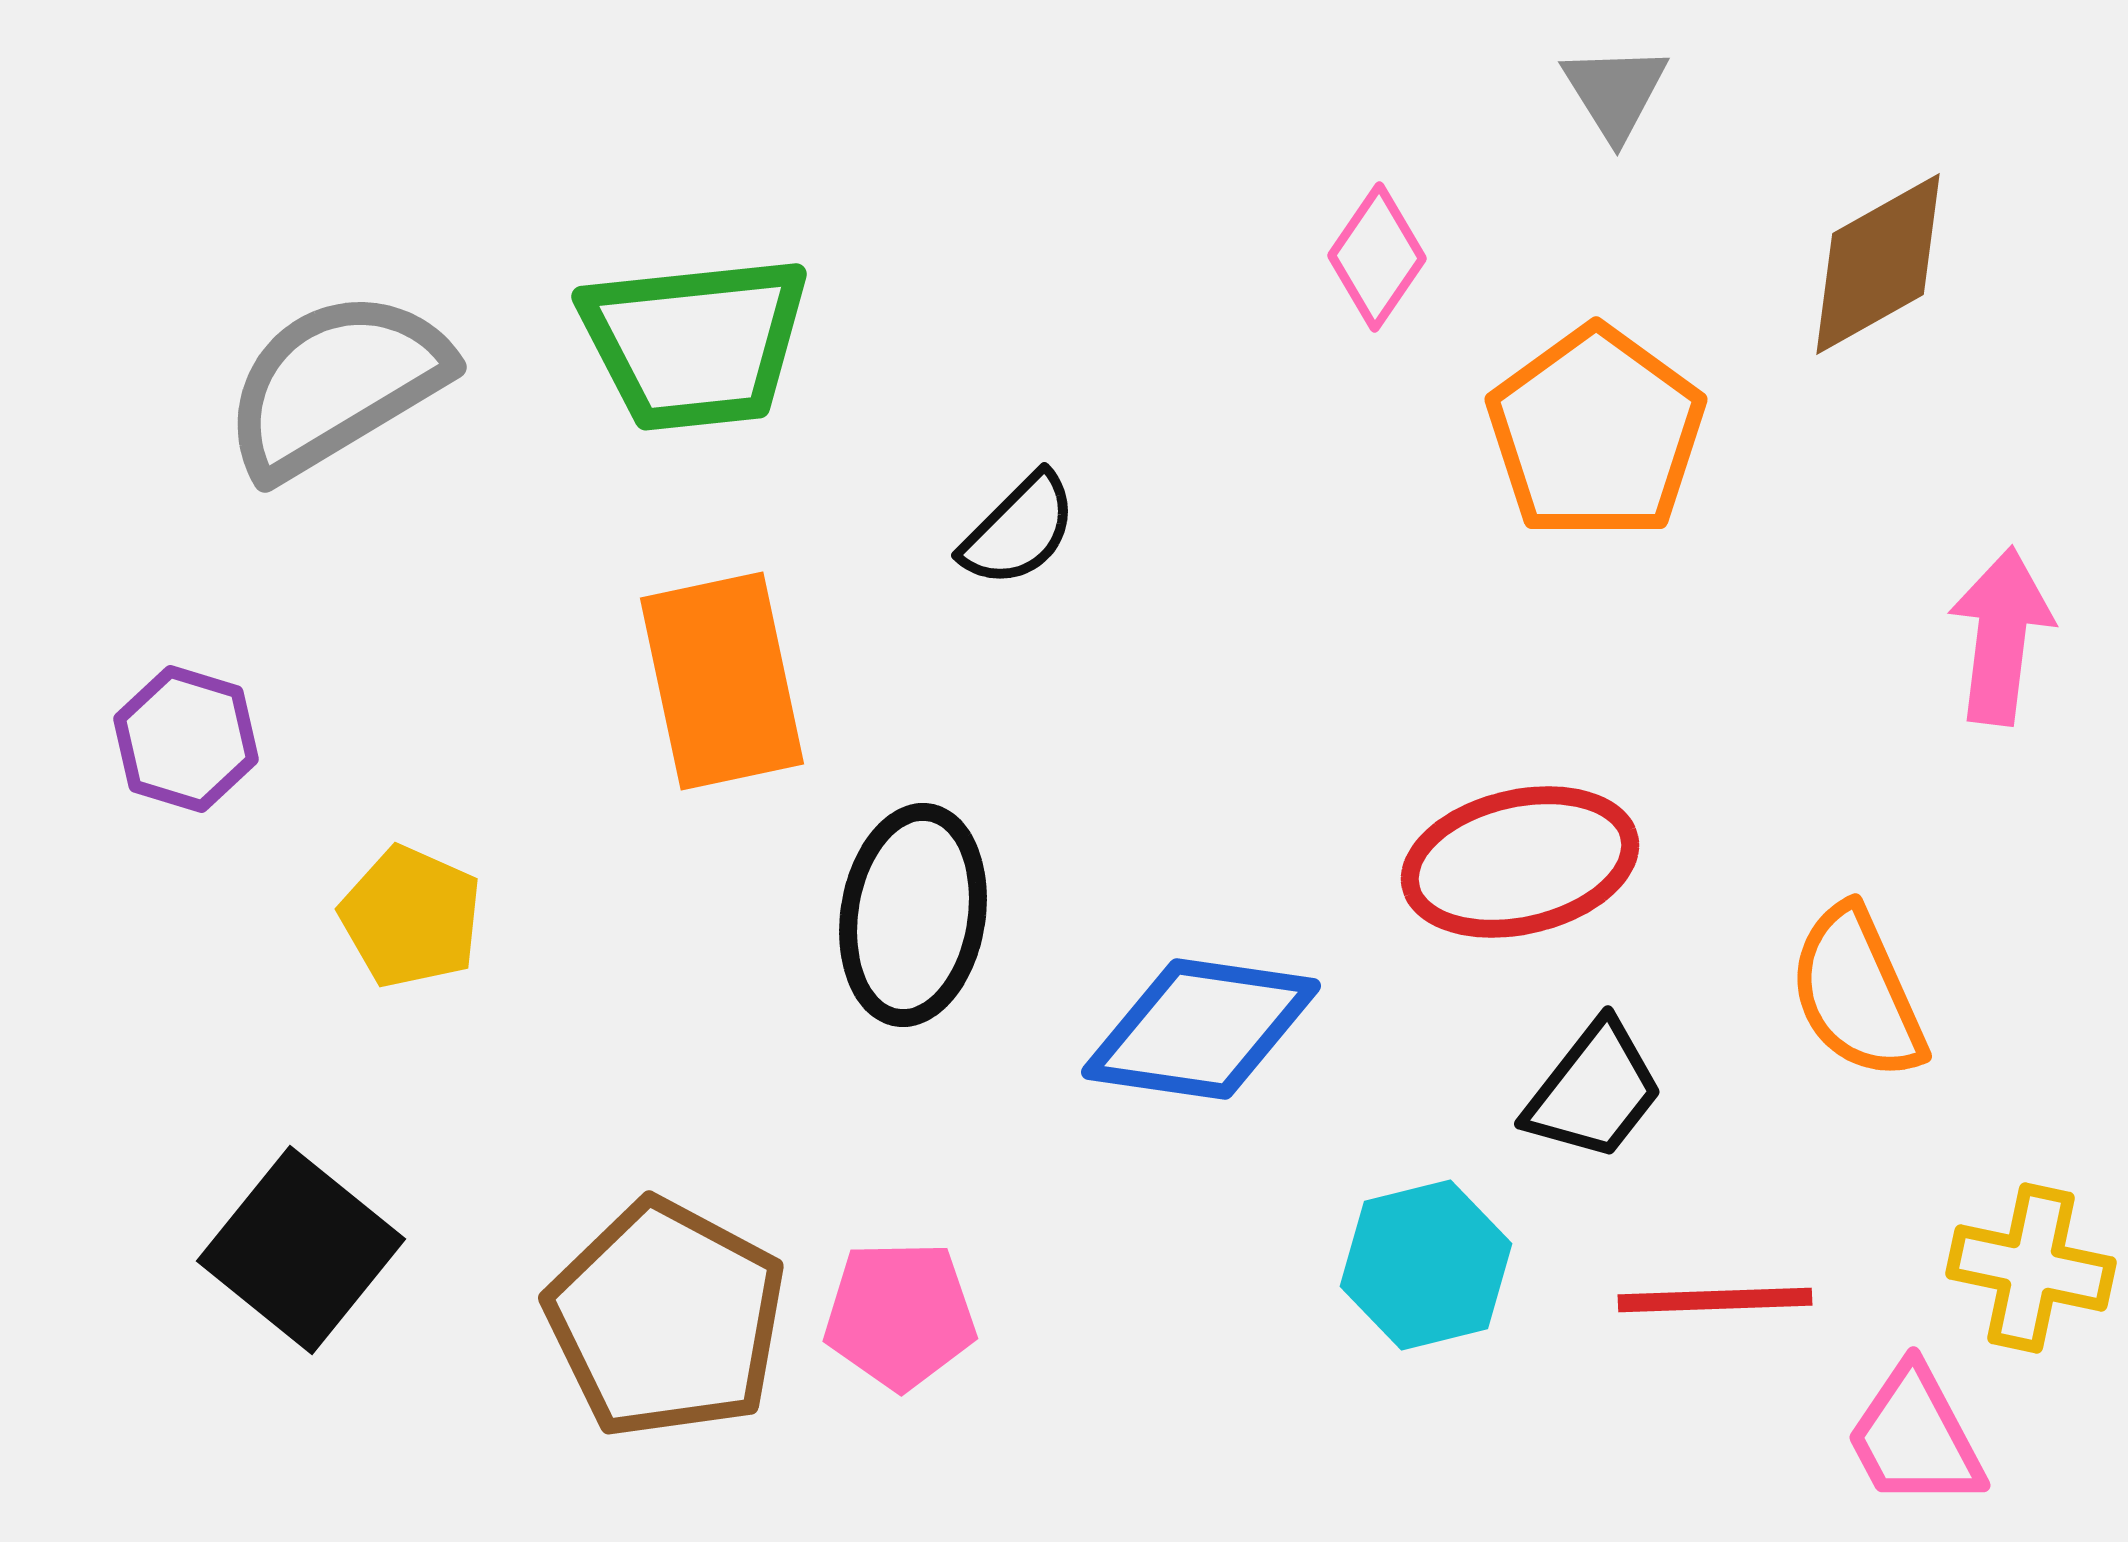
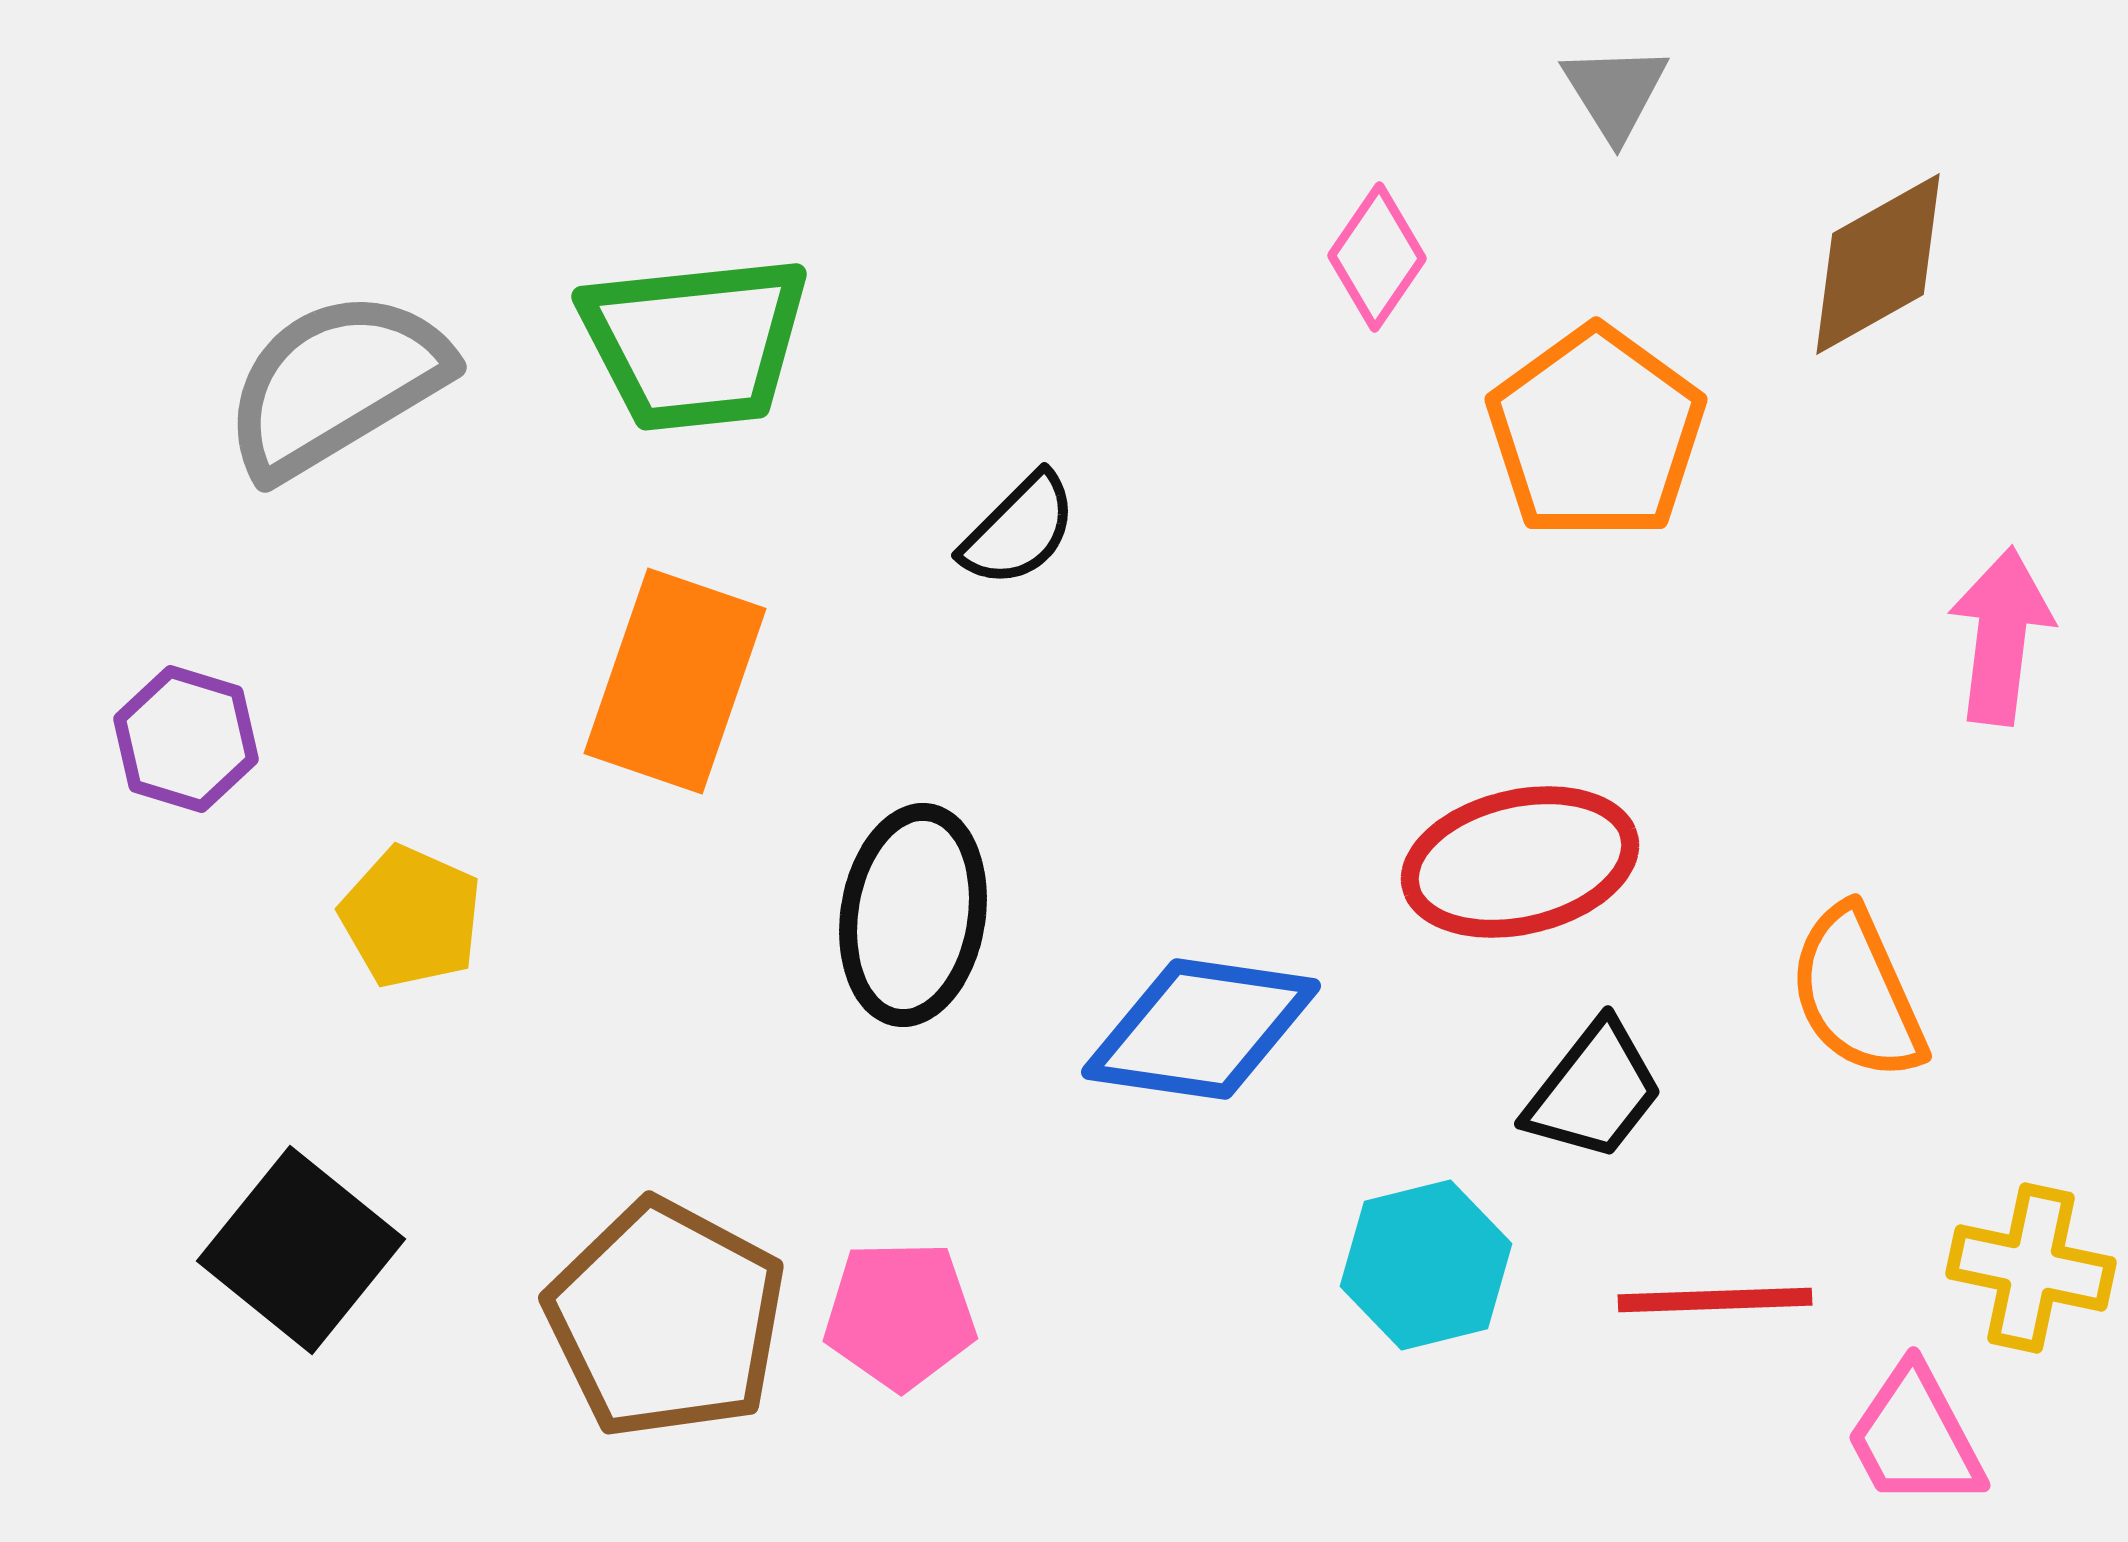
orange rectangle: moved 47 px left; rotated 31 degrees clockwise
